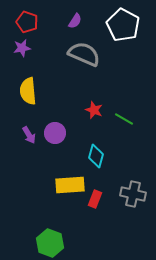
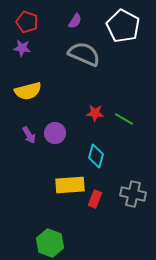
white pentagon: moved 1 px down
purple star: rotated 18 degrees clockwise
yellow semicircle: rotated 100 degrees counterclockwise
red star: moved 1 px right, 3 px down; rotated 18 degrees counterclockwise
